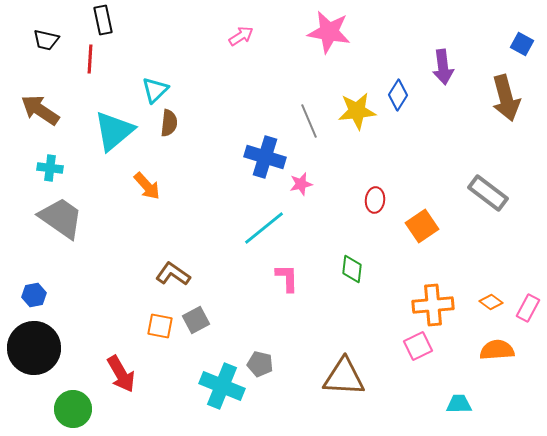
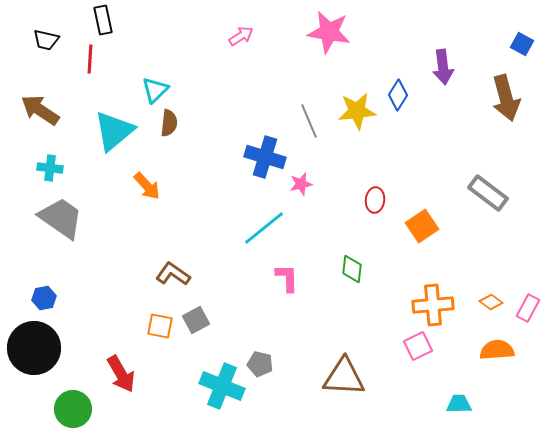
blue hexagon at (34, 295): moved 10 px right, 3 px down
